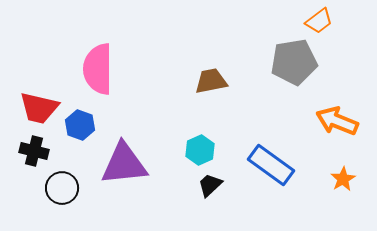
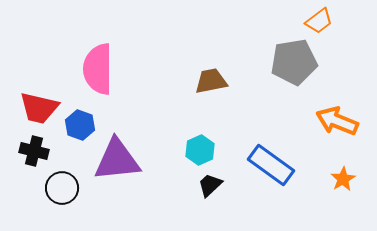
purple triangle: moved 7 px left, 4 px up
